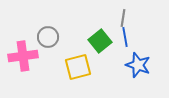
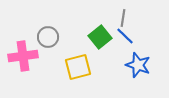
blue line: moved 1 px up; rotated 36 degrees counterclockwise
green square: moved 4 px up
